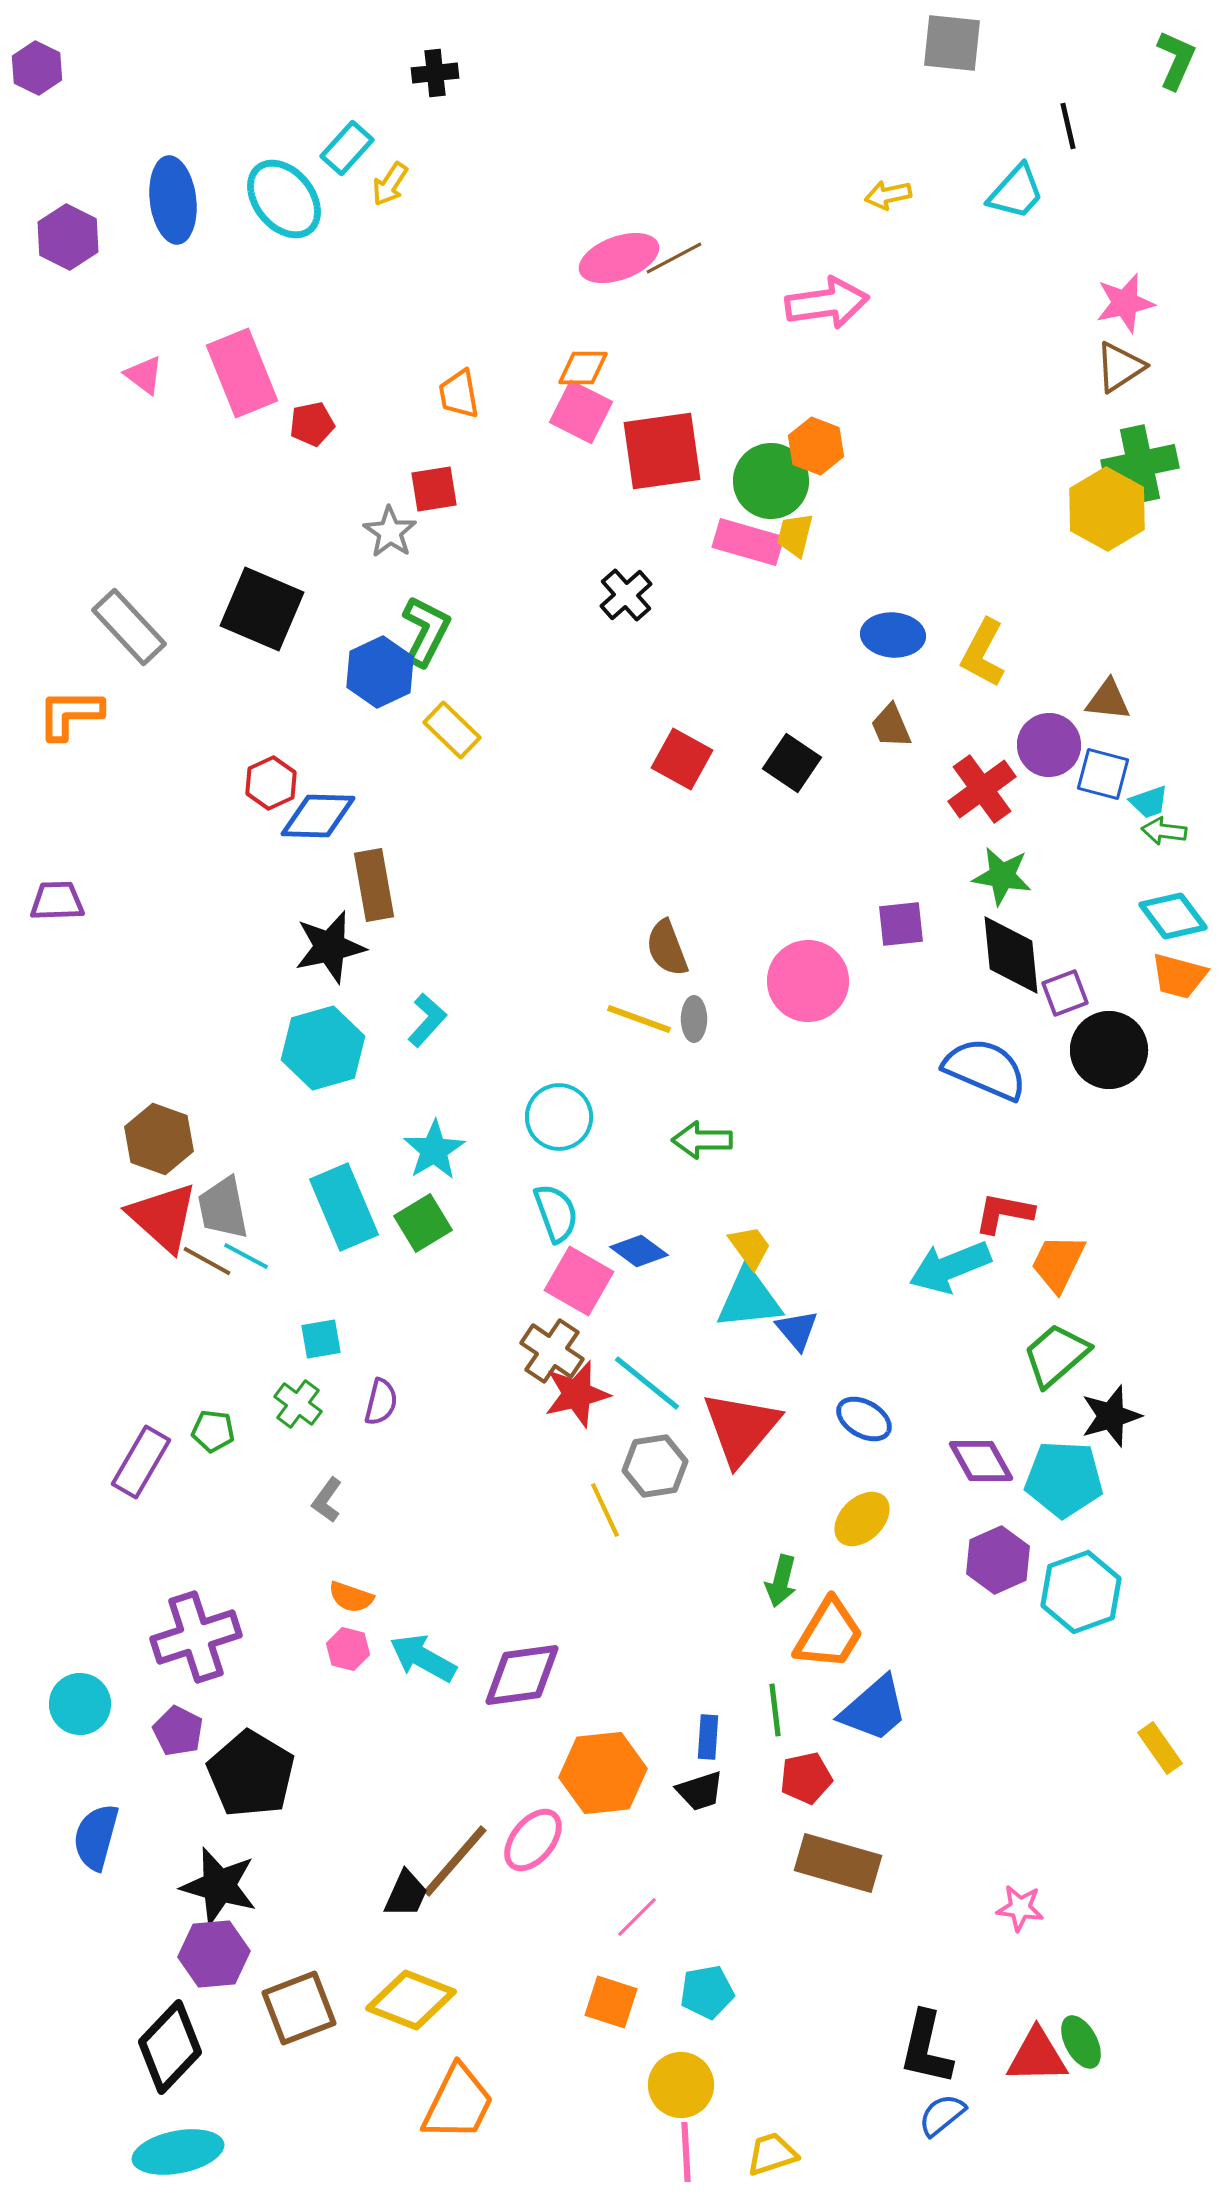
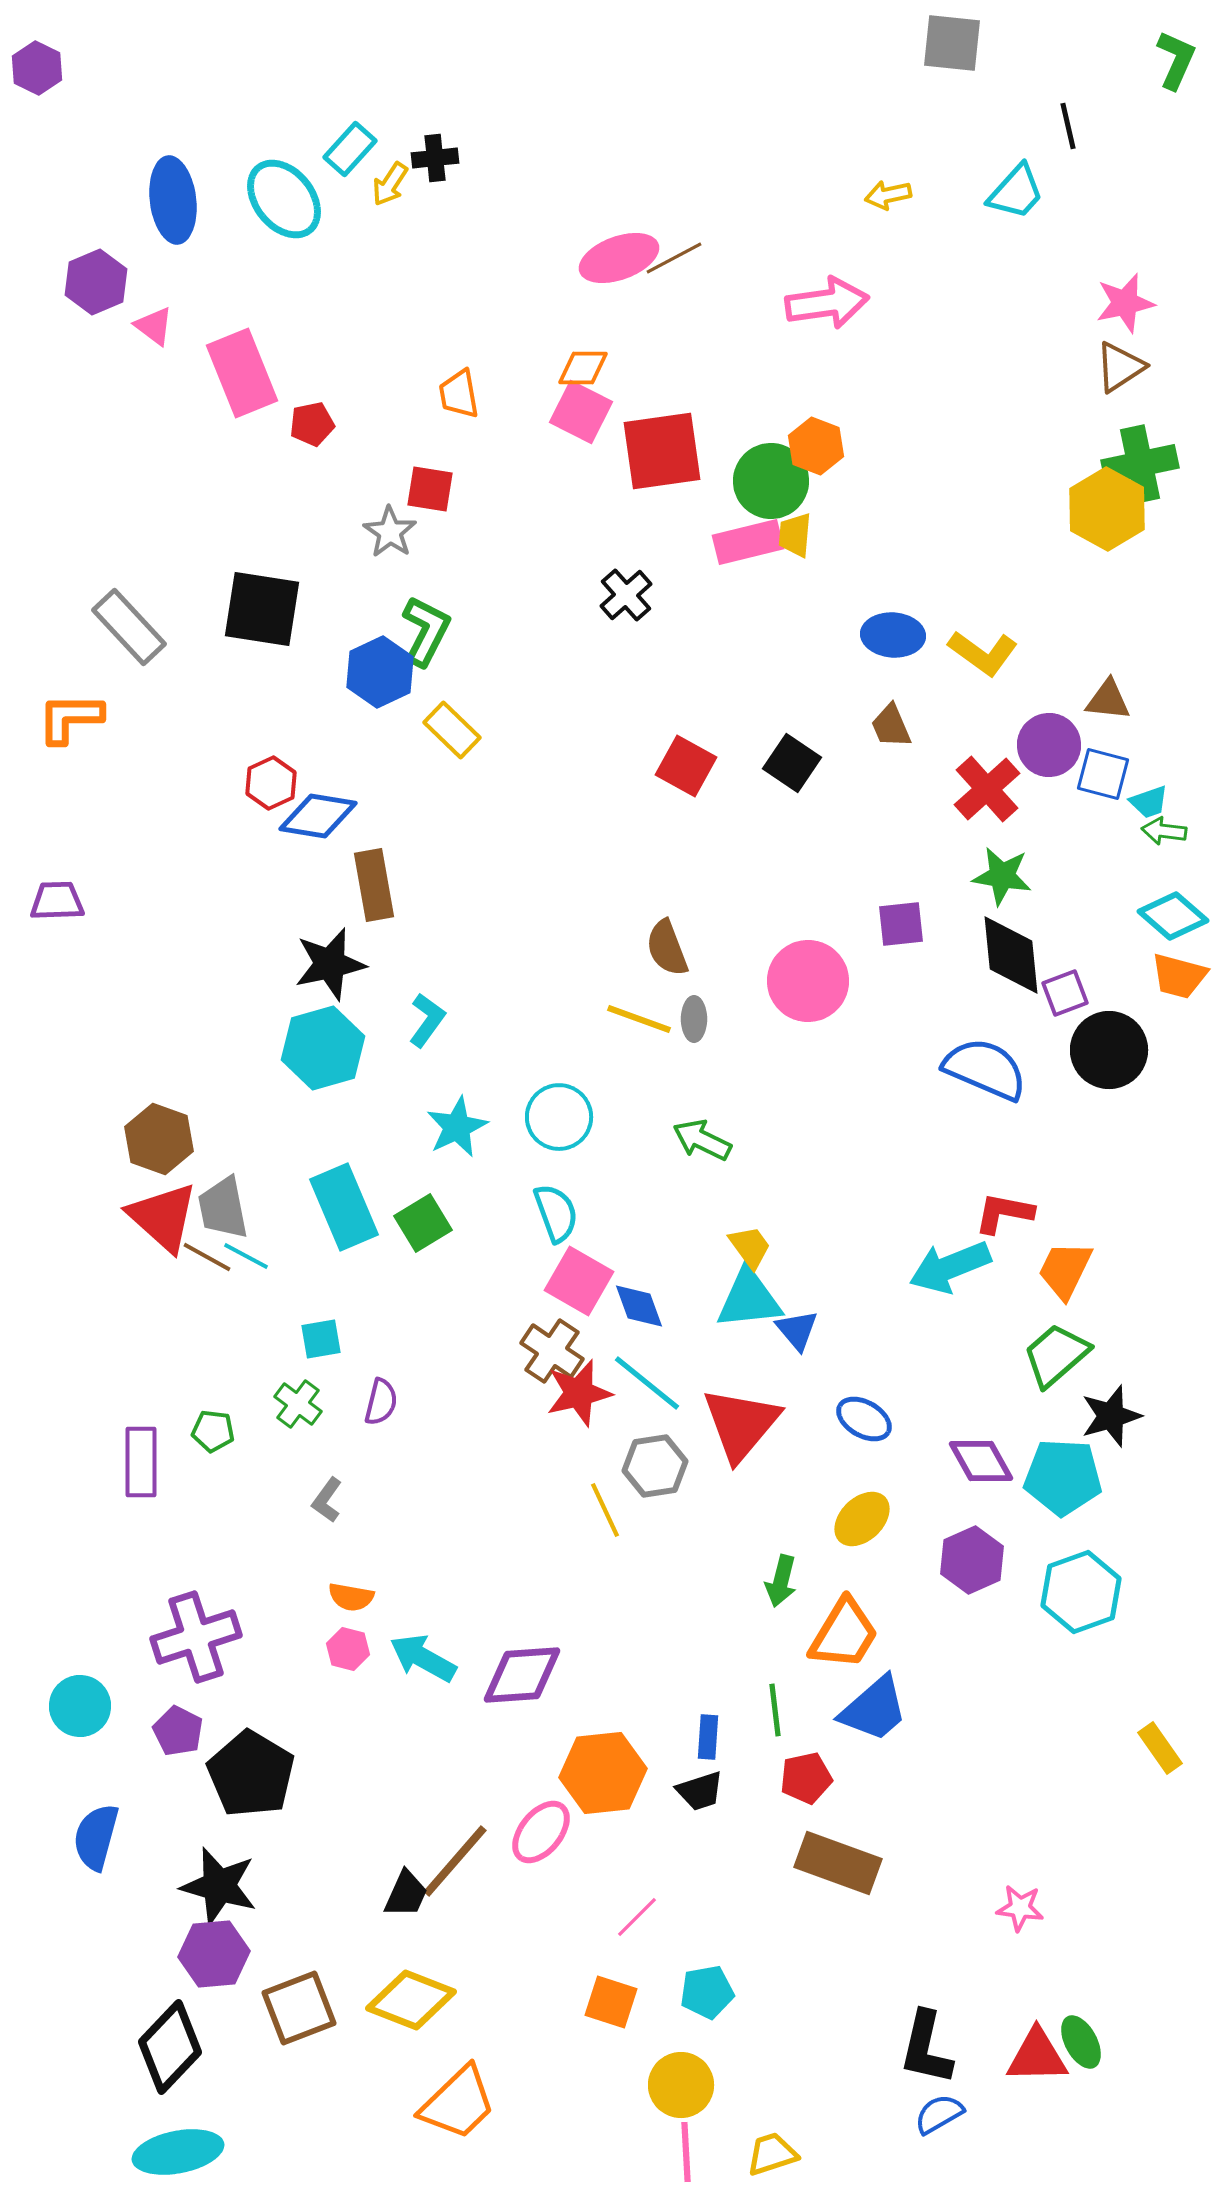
black cross at (435, 73): moved 85 px down
cyan rectangle at (347, 148): moved 3 px right, 1 px down
purple hexagon at (68, 237): moved 28 px right, 45 px down; rotated 10 degrees clockwise
pink triangle at (144, 375): moved 10 px right, 49 px up
red square at (434, 489): moved 4 px left; rotated 18 degrees clockwise
yellow trapezoid at (795, 535): rotated 9 degrees counterclockwise
pink rectangle at (748, 542): rotated 30 degrees counterclockwise
black square at (262, 609): rotated 14 degrees counterclockwise
yellow L-shape at (983, 653): rotated 82 degrees counterclockwise
orange L-shape at (70, 714): moved 4 px down
red square at (682, 759): moved 4 px right, 7 px down
red cross at (982, 789): moved 5 px right; rotated 6 degrees counterclockwise
blue diamond at (318, 816): rotated 8 degrees clockwise
cyan diamond at (1173, 916): rotated 12 degrees counterclockwise
black star at (330, 947): moved 17 px down
cyan L-shape at (427, 1020): rotated 6 degrees counterclockwise
green arrow at (702, 1140): rotated 26 degrees clockwise
cyan star at (434, 1150): moved 23 px right, 23 px up; rotated 6 degrees clockwise
blue diamond at (639, 1251): moved 55 px down; rotated 34 degrees clockwise
brown line at (207, 1261): moved 4 px up
orange trapezoid at (1058, 1263): moved 7 px right, 7 px down
red star at (577, 1394): moved 2 px right, 1 px up
red triangle at (741, 1428): moved 4 px up
purple rectangle at (141, 1462): rotated 30 degrees counterclockwise
cyan pentagon at (1064, 1479): moved 1 px left, 2 px up
purple hexagon at (998, 1560): moved 26 px left
orange semicircle at (351, 1597): rotated 9 degrees counterclockwise
orange trapezoid at (829, 1634): moved 15 px right
purple diamond at (522, 1675): rotated 4 degrees clockwise
cyan circle at (80, 1704): moved 2 px down
pink ellipse at (533, 1840): moved 8 px right, 8 px up
brown rectangle at (838, 1863): rotated 4 degrees clockwise
orange trapezoid at (458, 2103): rotated 20 degrees clockwise
blue semicircle at (942, 2115): moved 3 px left, 1 px up; rotated 9 degrees clockwise
